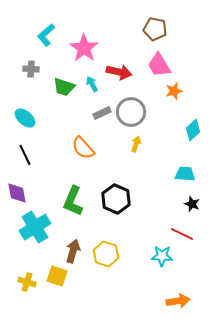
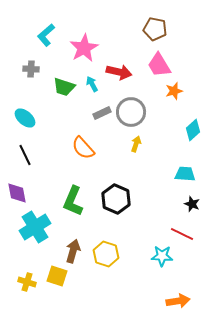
pink star: rotated 8 degrees clockwise
